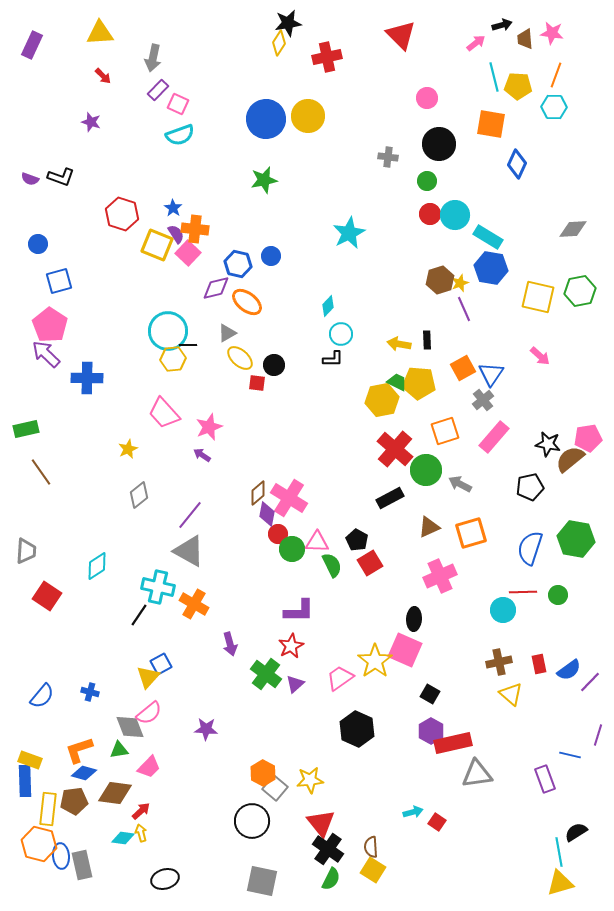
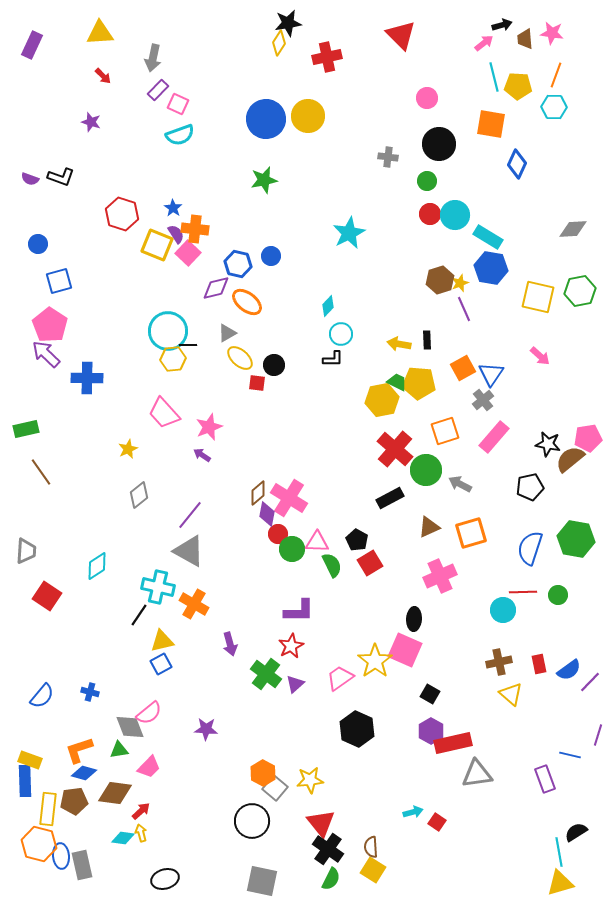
pink arrow at (476, 43): moved 8 px right
yellow triangle at (148, 677): moved 14 px right, 36 px up; rotated 35 degrees clockwise
